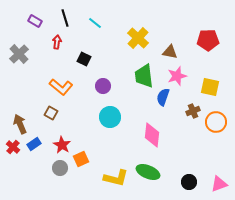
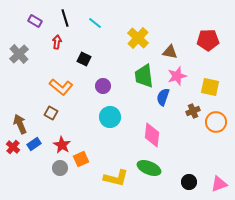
green ellipse: moved 1 px right, 4 px up
